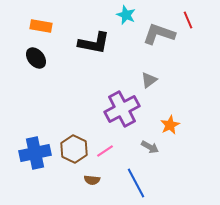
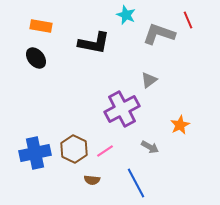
orange star: moved 10 px right
